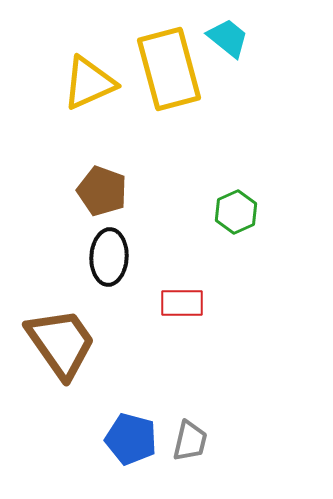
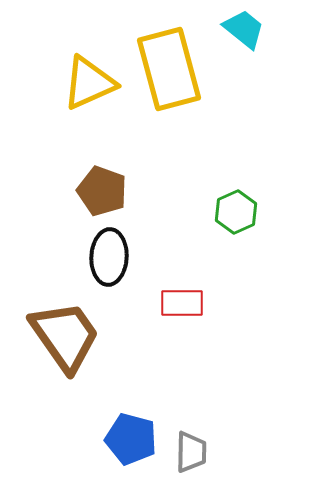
cyan trapezoid: moved 16 px right, 9 px up
brown trapezoid: moved 4 px right, 7 px up
gray trapezoid: moved 1 px right, 11 px down; rotated 12 degrees counterclockwise
